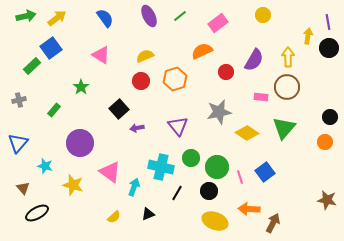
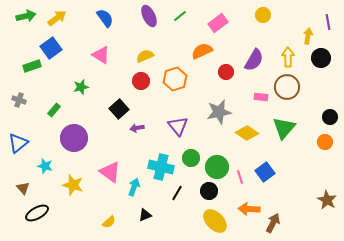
black circle at (329, 48): moved 8 px left, 10 px down
green rectangle at (32, 66): rotated 24 degrees clockwise
green star at (81, 87): rotated 21 degrees clockwise
gray cross at (19, 100): rotated 32 degrees clockwise
blue triangle at (18, 143): rotated 10 degrees clockwise
purple circle at (80, 143): moved 6 px left, 5 px up
brown star at (327, 200): rotated 18 degrees clockwise
black triangle at (148, 214): moved 3 px left, 1 px down
yellow semicircle at (114, 217): moved 5 px left, 5 px down
yellow ellipse at (215, 221): rotated 25 degrees clockwise
